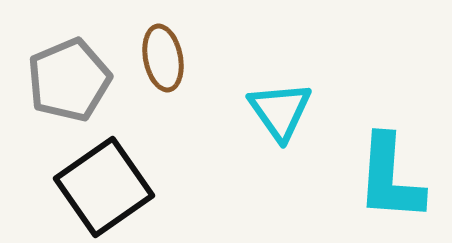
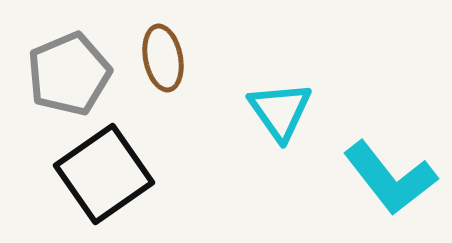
gray pentagon: moved 6 px up
cyan L-shape: rotated 42 degrees counterclockwise
black square: moved 13 px up
